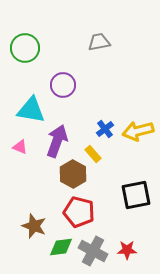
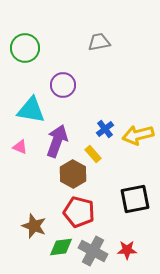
yellow arrow: moved 4 px down
black square: moved 1 px left, 4 px down
